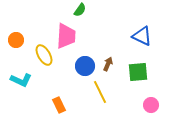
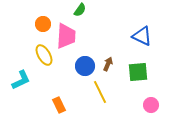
orange circle: moved 27 px right, 16 px up
cyan L-shape: rotated 50 degrees counterclockwise
